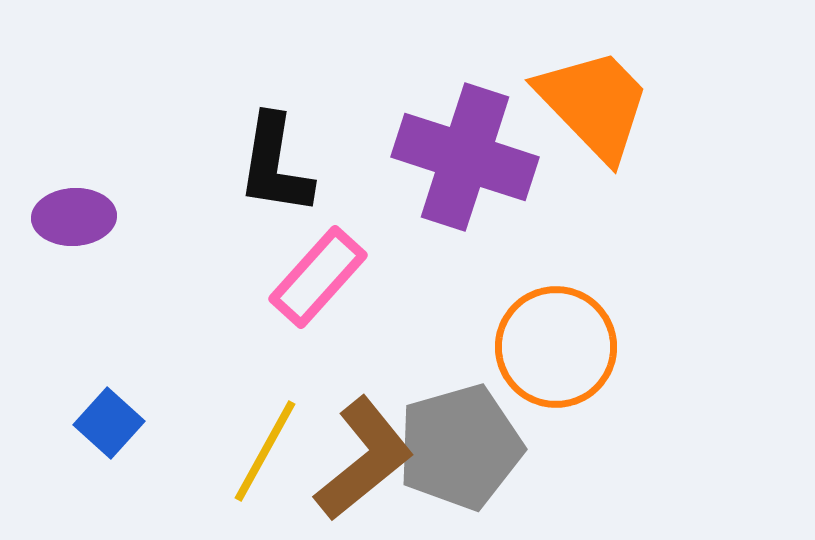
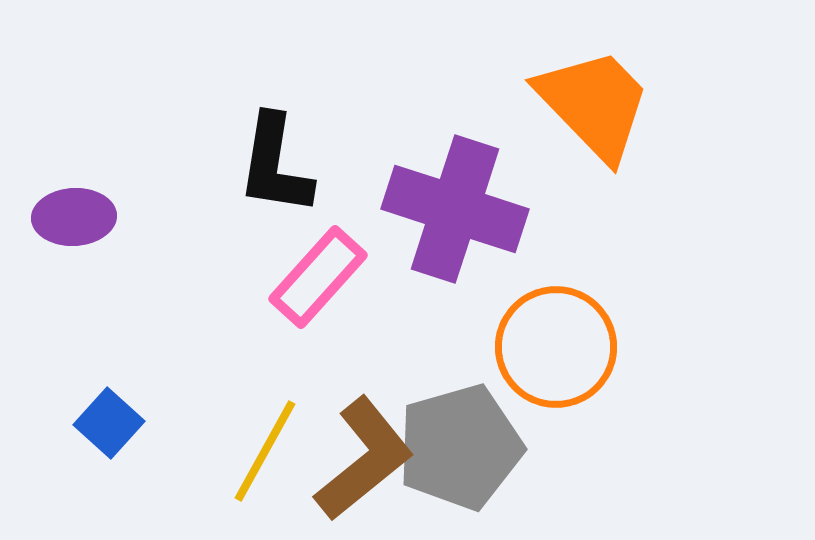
purple cross: moved 10 px left, 52 px down
